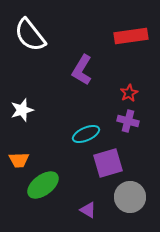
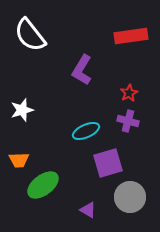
cyan ellipse: moved 3 px up
